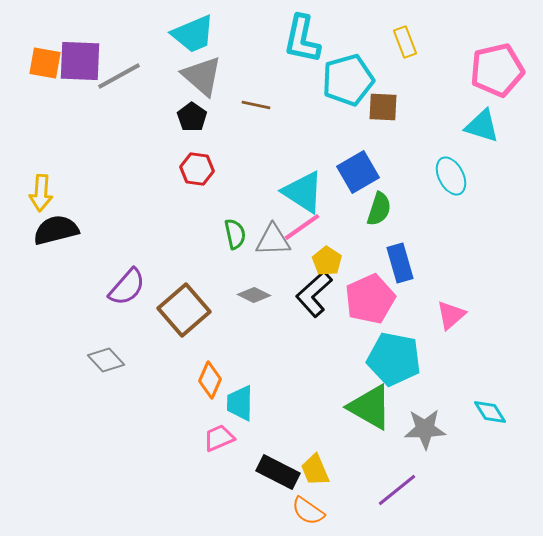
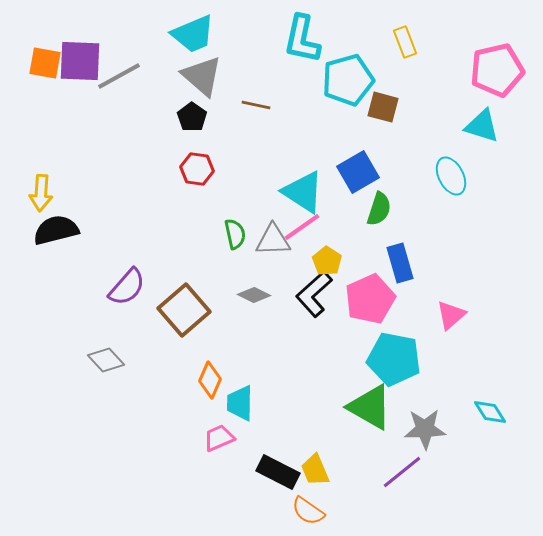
brown square at (383, 107): rotated 12 degrees clockwise
purple line at (397, 490): moved 5 px right, 18 px up
